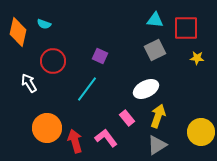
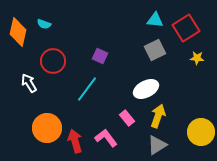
red square: rotated 32 degrees counterclockwise
